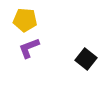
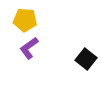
purple L-shape: rotated 15 degrees counterclockwise
